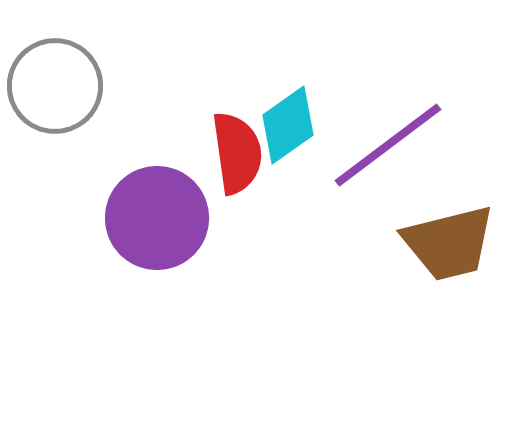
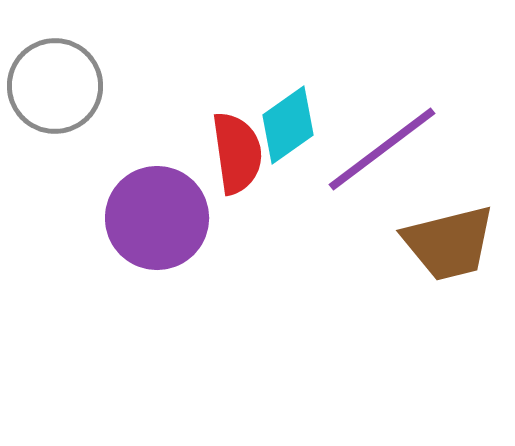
purple line: moved 6 px left, 4 px down
